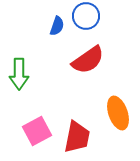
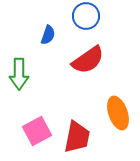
blue semicircle: moved 9 px left, 9 px down
